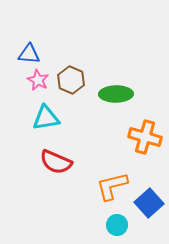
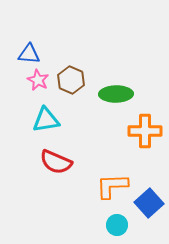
cyan triangle: moved 2 px down
orange cross: moved 6 px up; rotated 16 degrees counterclockwise
orange L-shape: rotated 12 degrees clockwise
